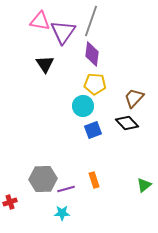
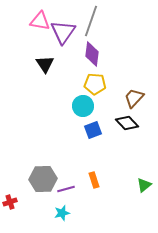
cyan star: rotated 14 degrees counterclockwise
